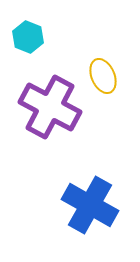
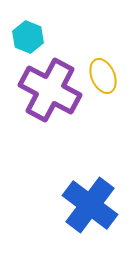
purple cross: moved 17 px up
blue cross: rotated 8 degrees clockwise
